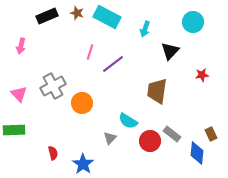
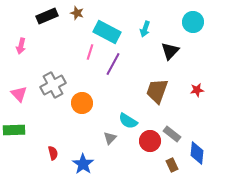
cyan rectangle: moved 15 px down
purple line: rotated 25 degrees counterclockwise
red star: moved 5 px left, 15 px down
gray cross: moved 1 px up
brown trapezoid: rotated 12 degrees clockwise
brown rectangle: moved 39 px left, 31 px down
